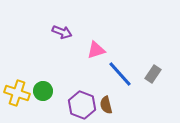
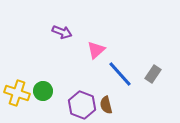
pink triangle: rotated 24 degrees counterclockwise
